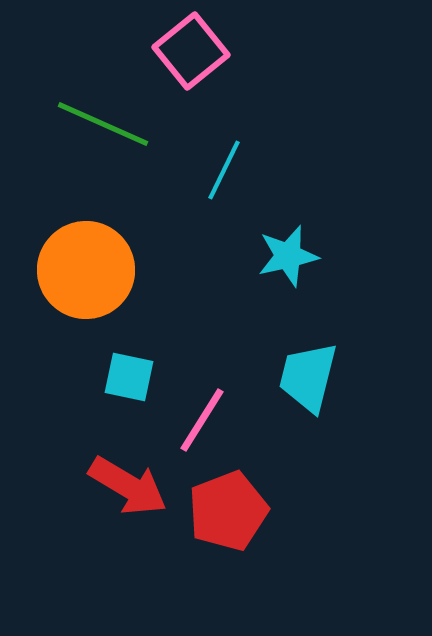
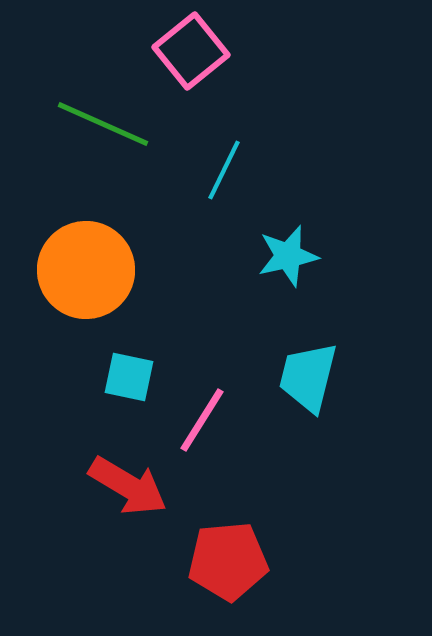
red pentagon: moved 50 px down; rotated 16 degrees clockwise
